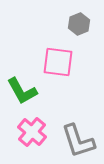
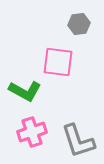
gray hexagon: rotated 15 degrees clockwise
green L-shape: moved 3 px right; rotated 32 degrees counterclockwise
pink cross: rotated 32 degrees clockwise
